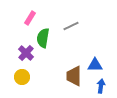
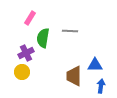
gray line: moved 1 px left, 5 px down; rotated 28 degrees clockwise
purple cross: rotated 21 degrees clockwise
yellow circle: moved 5 px up
